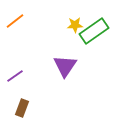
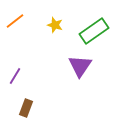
yellow star: moved 20 px left; rotated 21 degrees clockwise
purple triangle: moved 15 px right
purple line: rotated 24 degrees counterclockwise
brown rectangle: moved 4 px right
